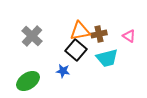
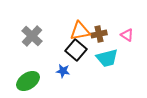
pink triangle: moved 2 px left, 1 px up
